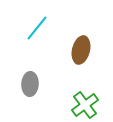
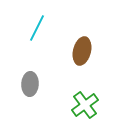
cyan line: rotated 12 degrees counterclockwise
brown ellipse: moved 1 px right, 1 px down
